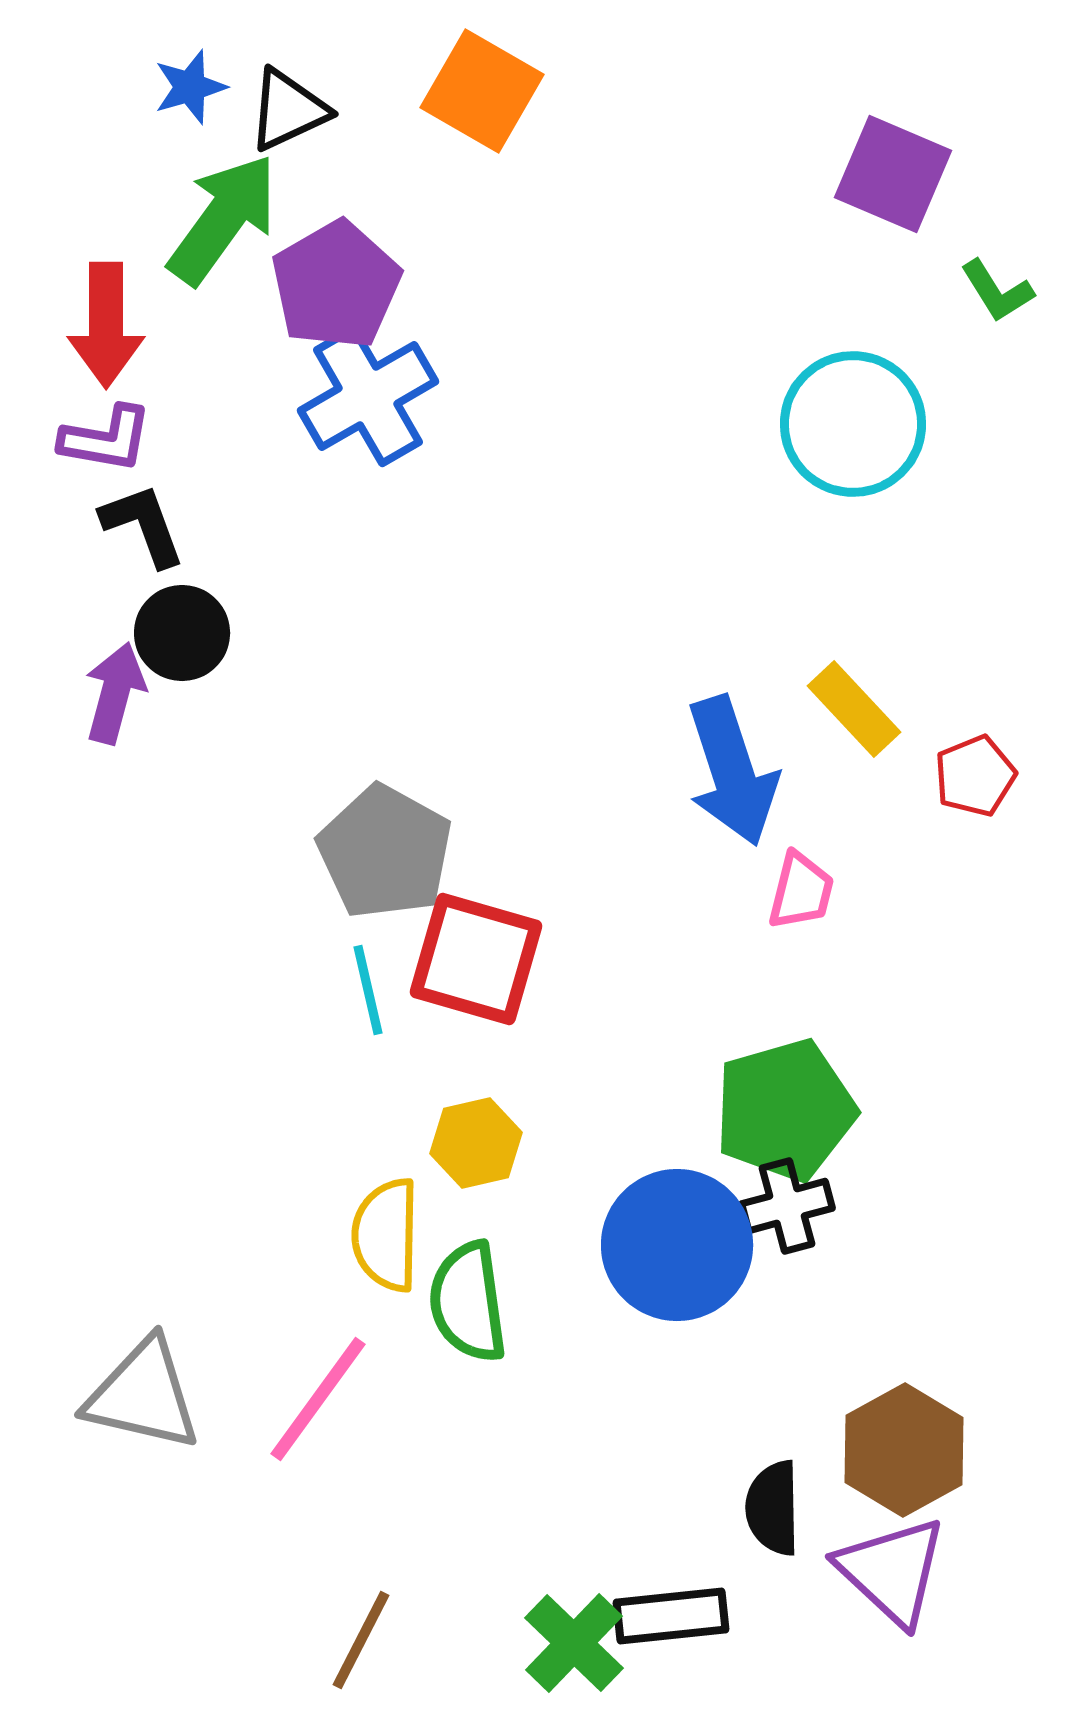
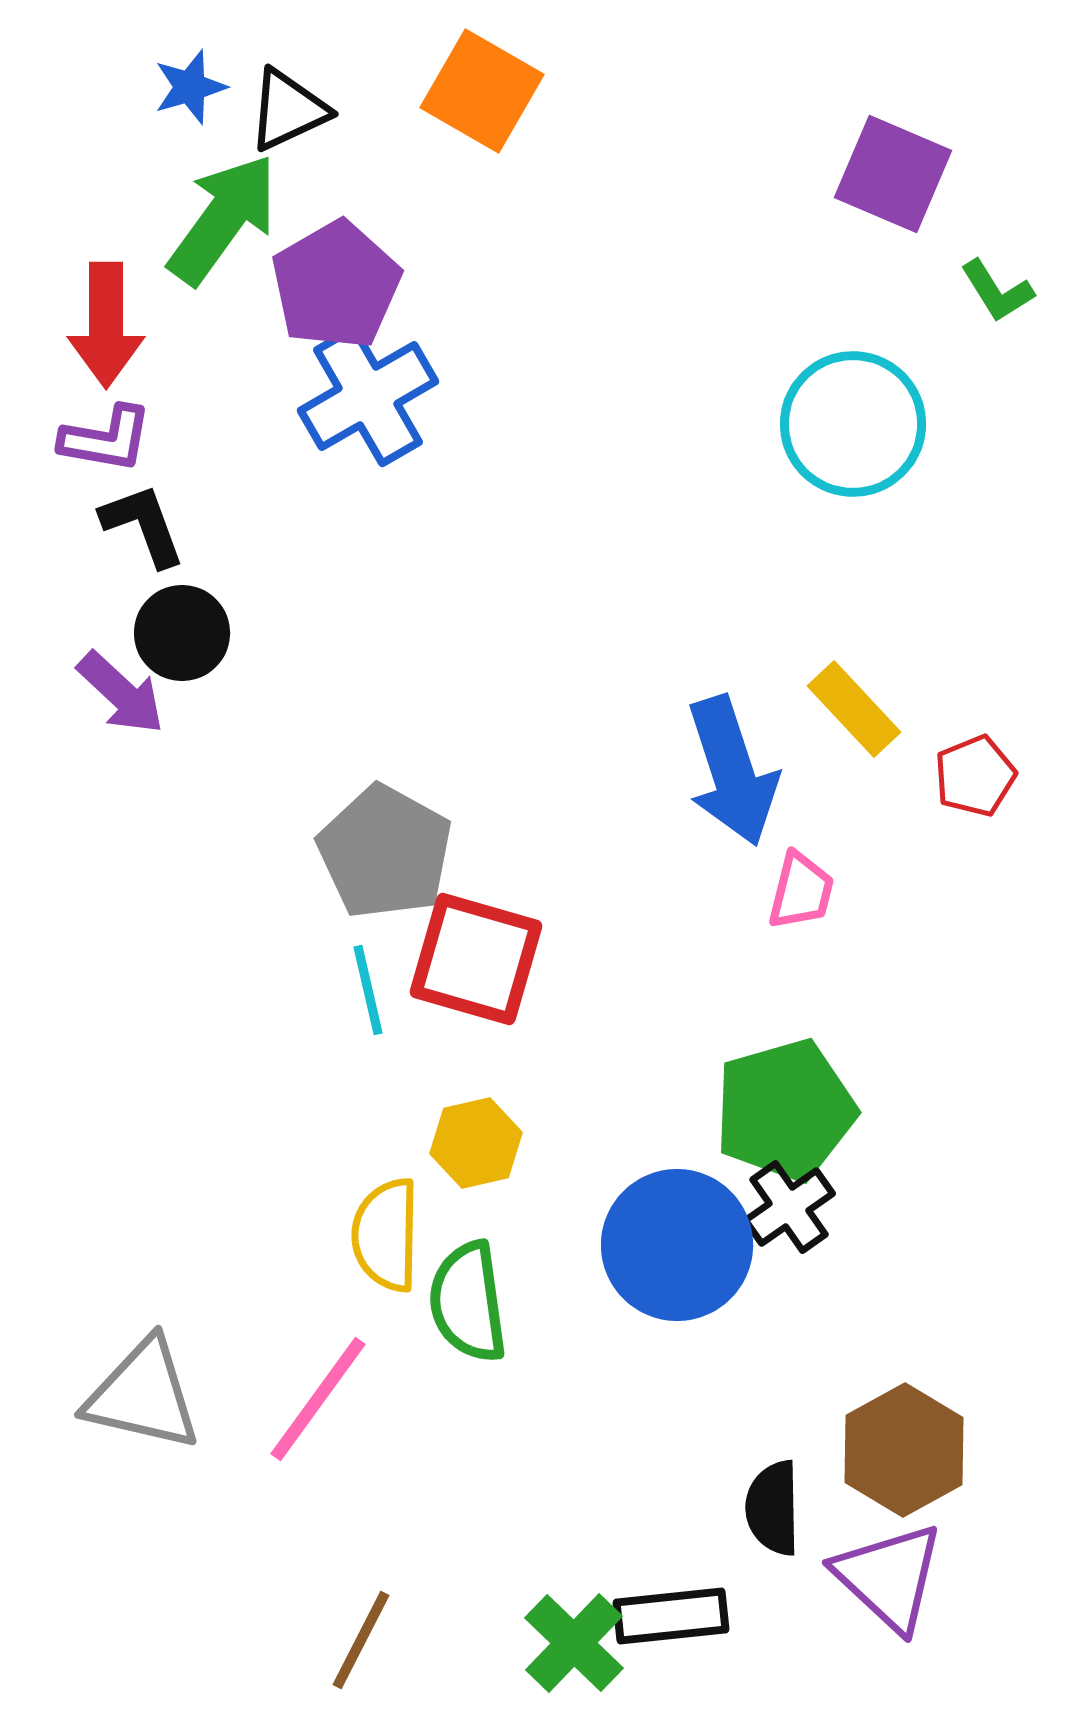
purple arrow: moved 6 px right; rotated 118 degrees clockwise
black cross: moved 2 px right, 1 px down; rotated 20 degrees counterclockwise
purple triangle: moved 3 px left, 6 px down
